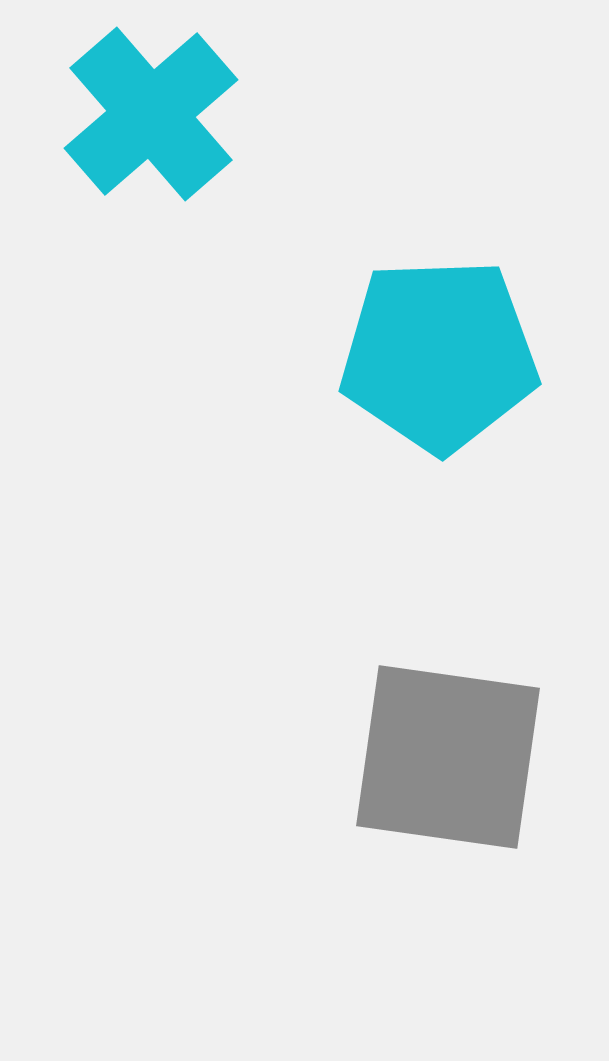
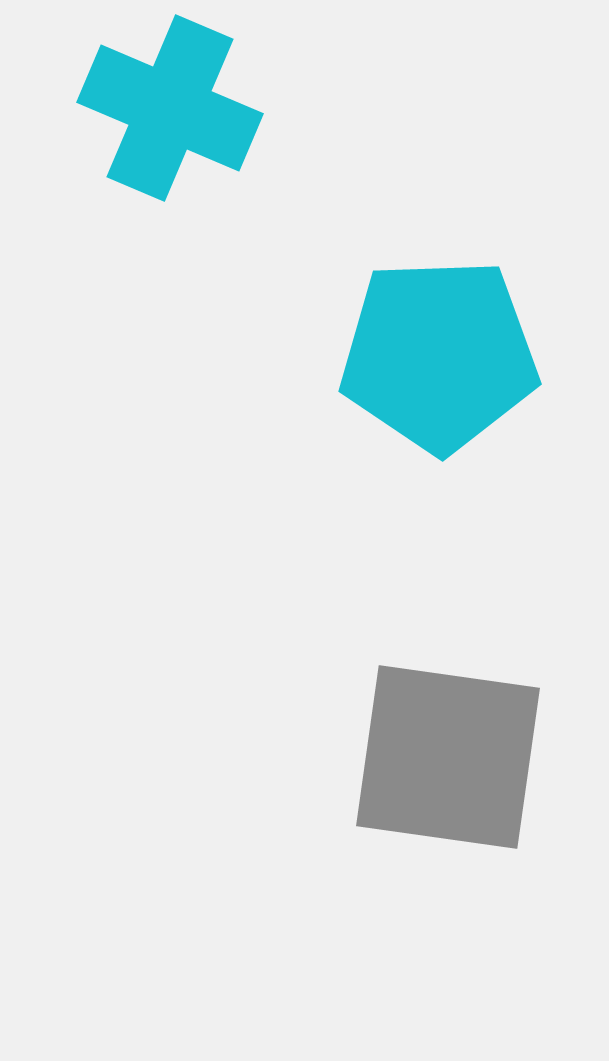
cyan cross: moved 19 px right, 6 px up; rotated 26 degrees counterclockwise
